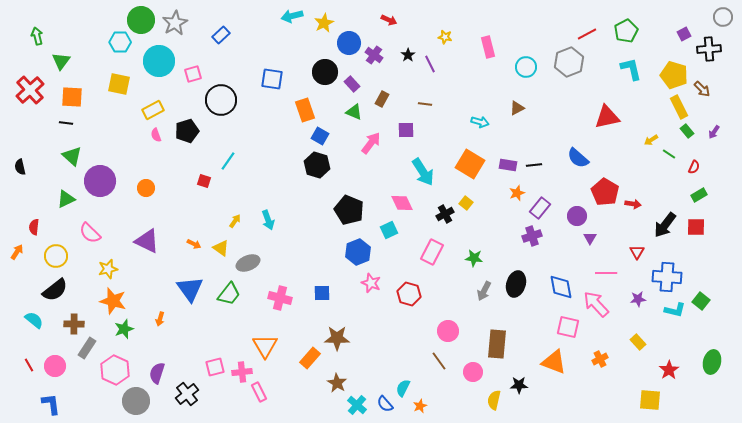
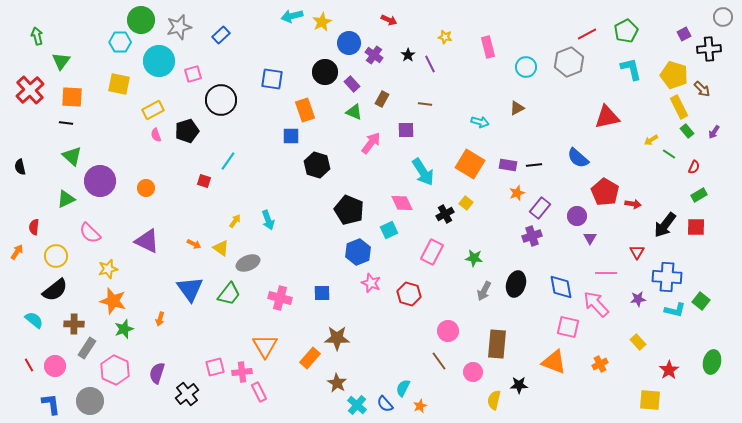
gray star at (175, 23): moved 4 px right, 4 px down; rotated 15 degrees clockwise
yellow star at (324, 23): moved 2 px left, 1 px up
blue square at (320, 136): moved 29 px left; rotated 30 degrees counterclockwise
orange cross at (600, 359): moved 5 px down
gray circle at (136, 401): moved 46 px left
